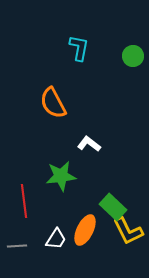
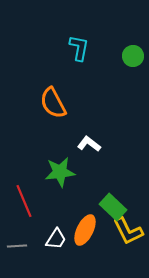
green star: moved 1 px left, 4 px up
red line: rotated 16 degrees counterclockwise
